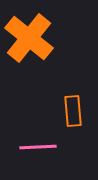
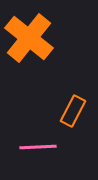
orange rectangle: rotated 32 degrees clockwise
